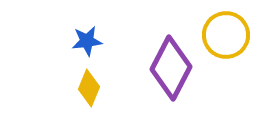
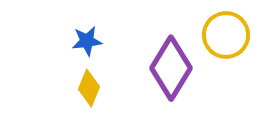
purple diamond: rotated 4 degrees clockwise
